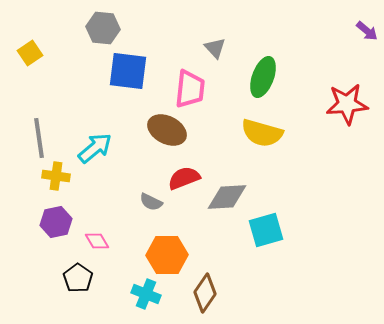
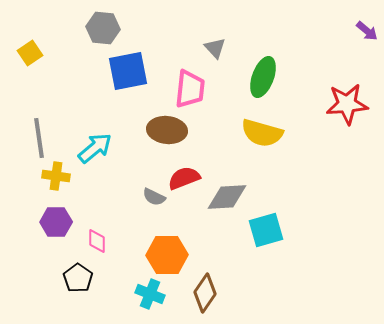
blue square: rotated 18 degrees counterclockwise
brown ellipse: rotated 21 degrees counterclockwise
gray semicircle: moved 3 px right, 5 px up
purple hexagon: rotated 12 degrees clockwise
pink diamond: rotated 30 degrees clockwise
cyan cross: moved 4 px right
